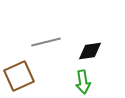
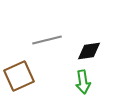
gray line: moved 1 px right, 2 px up
black diamond: moved 1 px left
